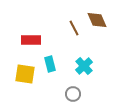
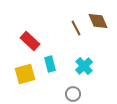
brown diamond: moved 1 px right, 1 px down
brown line: moved 2 px right
red rectangle: moved 1 px left, 1 px down; rotated 42 degrees clockwise
yellow square: rotated 25 degrees counterclockwise
